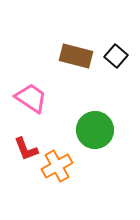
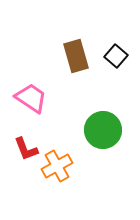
brown rectangle: rotated 60 degrees clockwise
green circle: moved 8 px right
